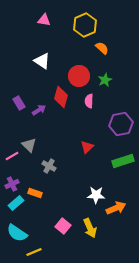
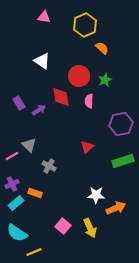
pink triangle: moved 3 px up
red diamond: rotated 25 degrees counterclockwise
